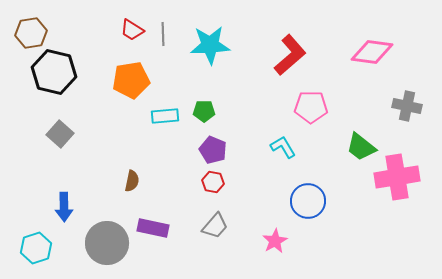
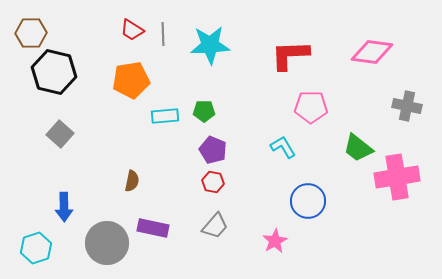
brown hexagon: rotated 8 degrees clockwise
red L-shape: rotated 141 degrees counterclockwise
green trapezoid: moved 3 px left, 1 px down
